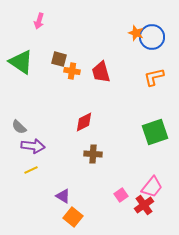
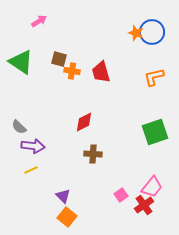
pink arrow: rotated 140 degrees counterclockwise
blue circle: moved 5 px up
purple triangle: rotated 14 degrees clockwise
orange square: moved 6 px left
